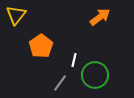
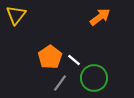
orange pentagon: moved 9 px right, 11 px down
white line: rotated 64 degrees counterclockwise
green circle: moved 1 px left, 3 px down
